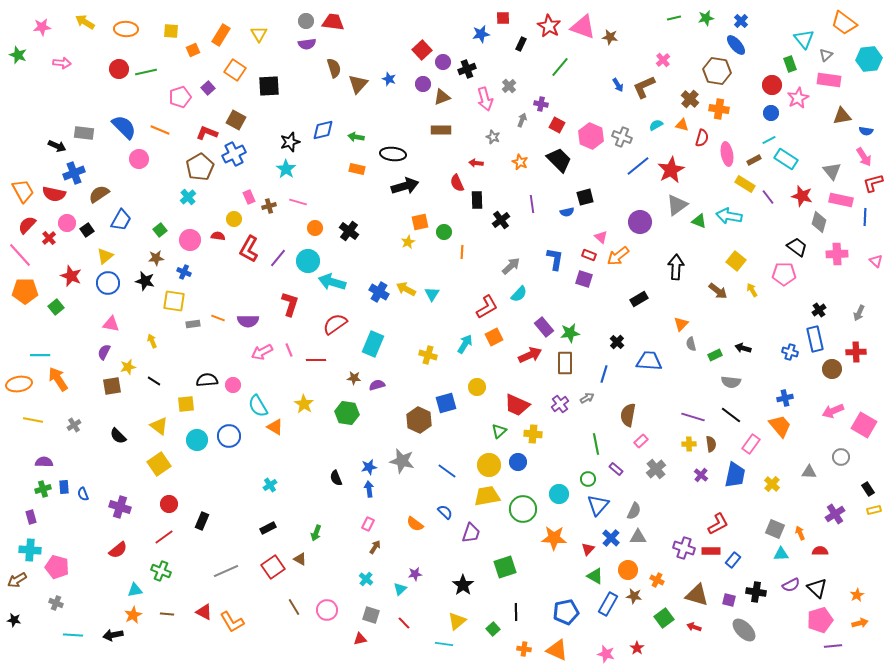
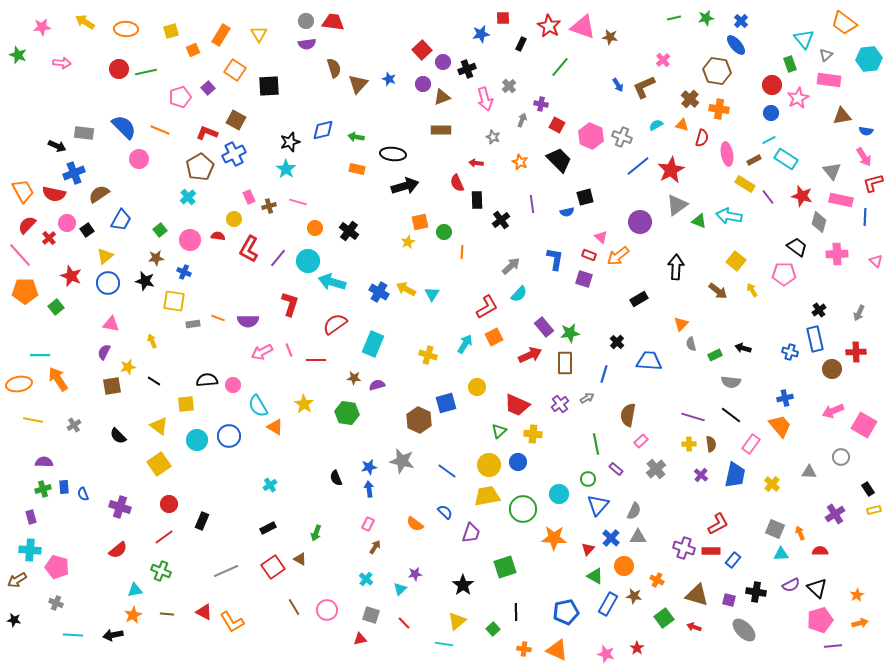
yellow square at (171, 31): rotated 21 degrees counterclockwise
orange circle at (628, 570): moved 4 px left, 4 px up
